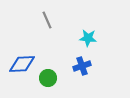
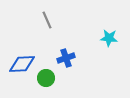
cyan star: moved 21 px right
blue cross: moved 16 px left, 8 px up
green circle: moved 2 px left
